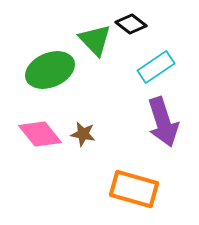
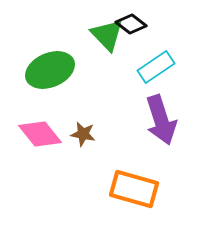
green triangle: moved 12 px right, 5 px up
purple arrow: moved 2 px left, 2 px up
